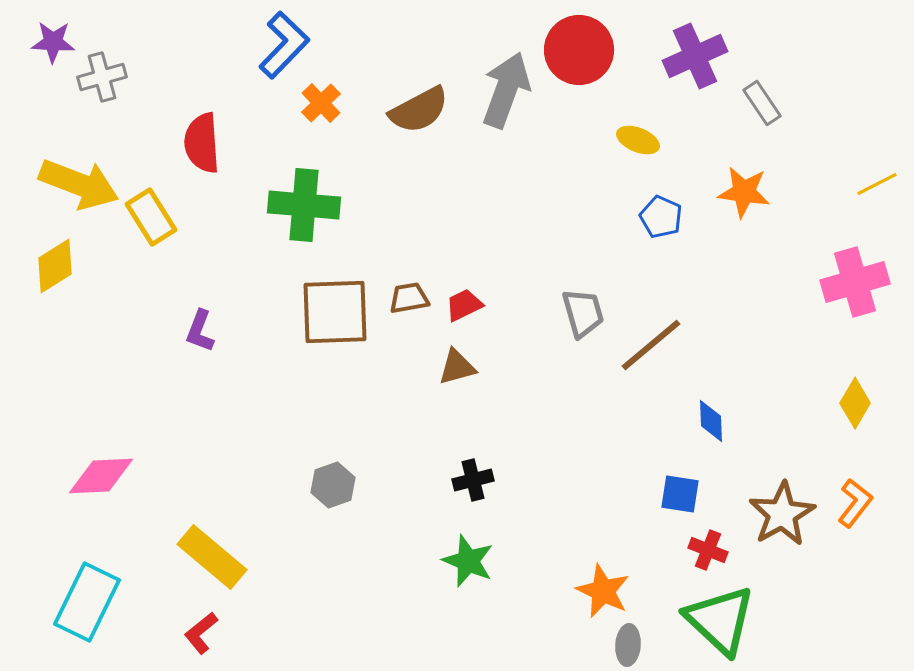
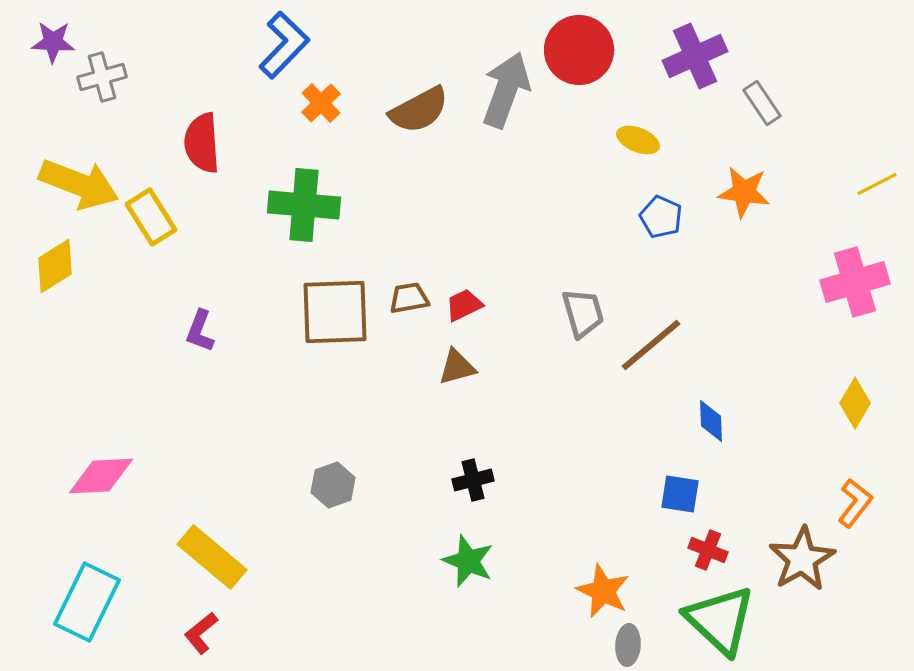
brown star at (782, 514): moved 20 px right, 45 px down
